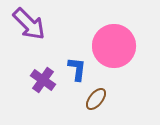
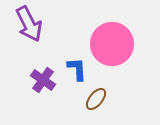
purple arrow: rotated 18 degrees clockwise
pink circle: moved 2 px left, 2 px up
blue L-shape: rotated 10 degrees counterclockwise
